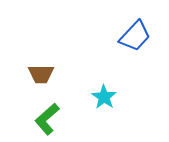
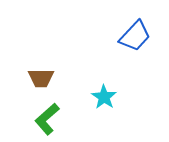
brown trapezoid: moved 4 px down
